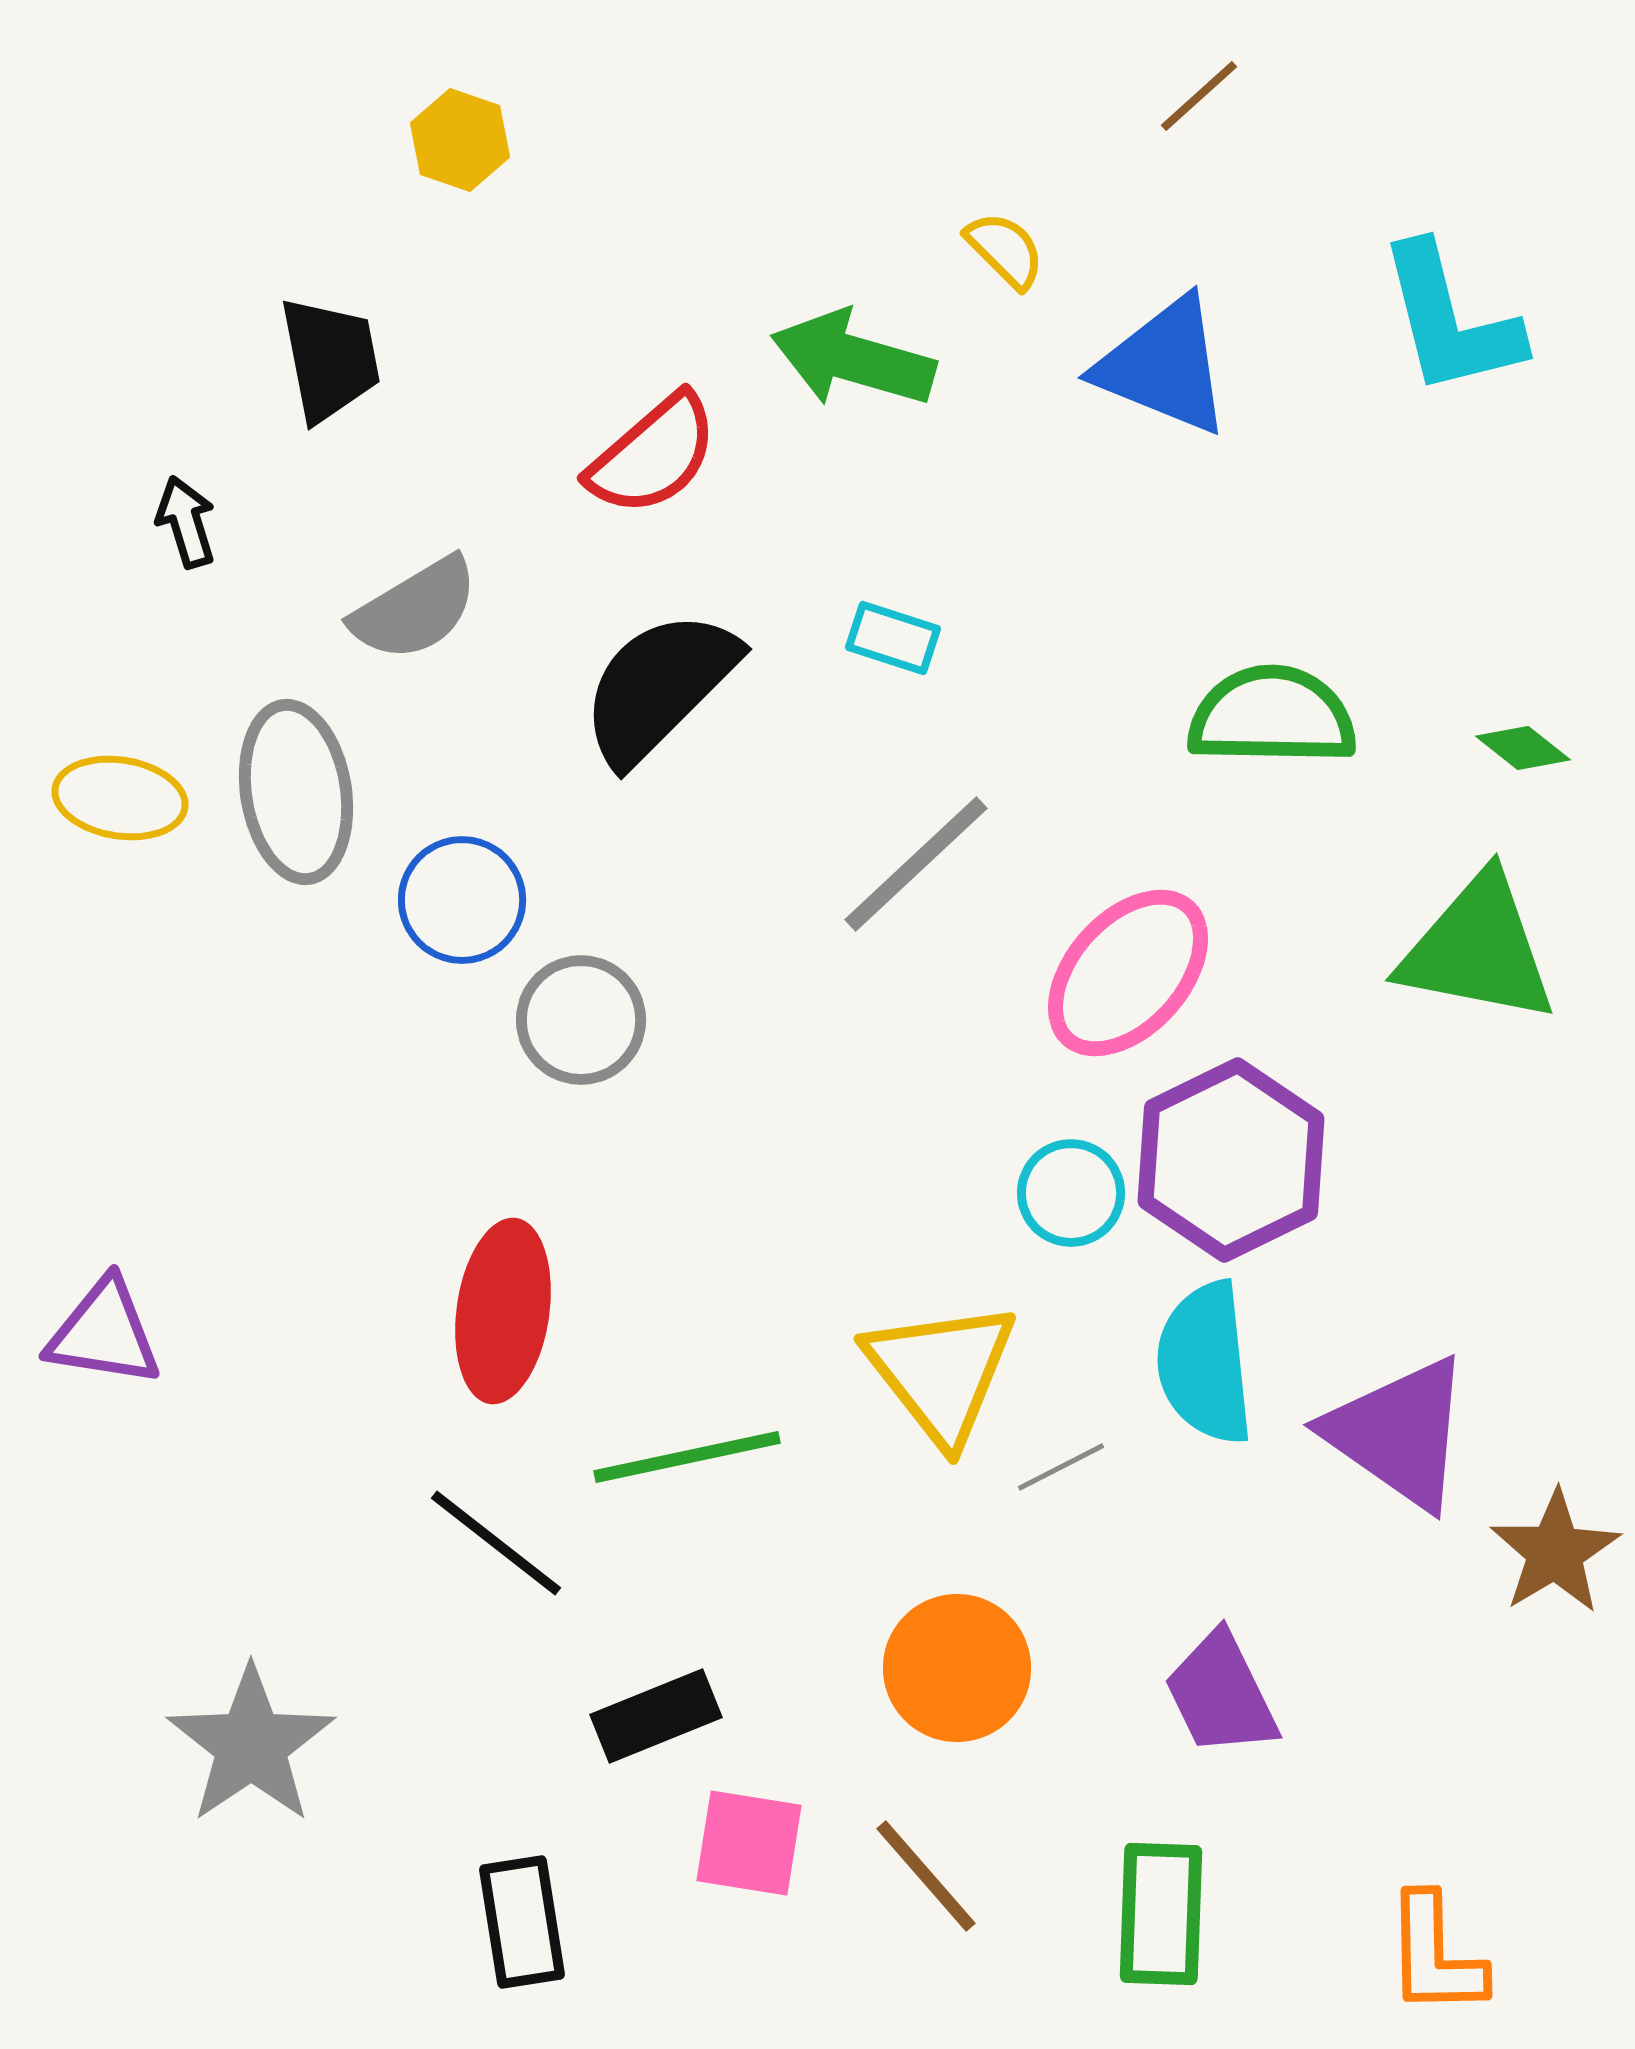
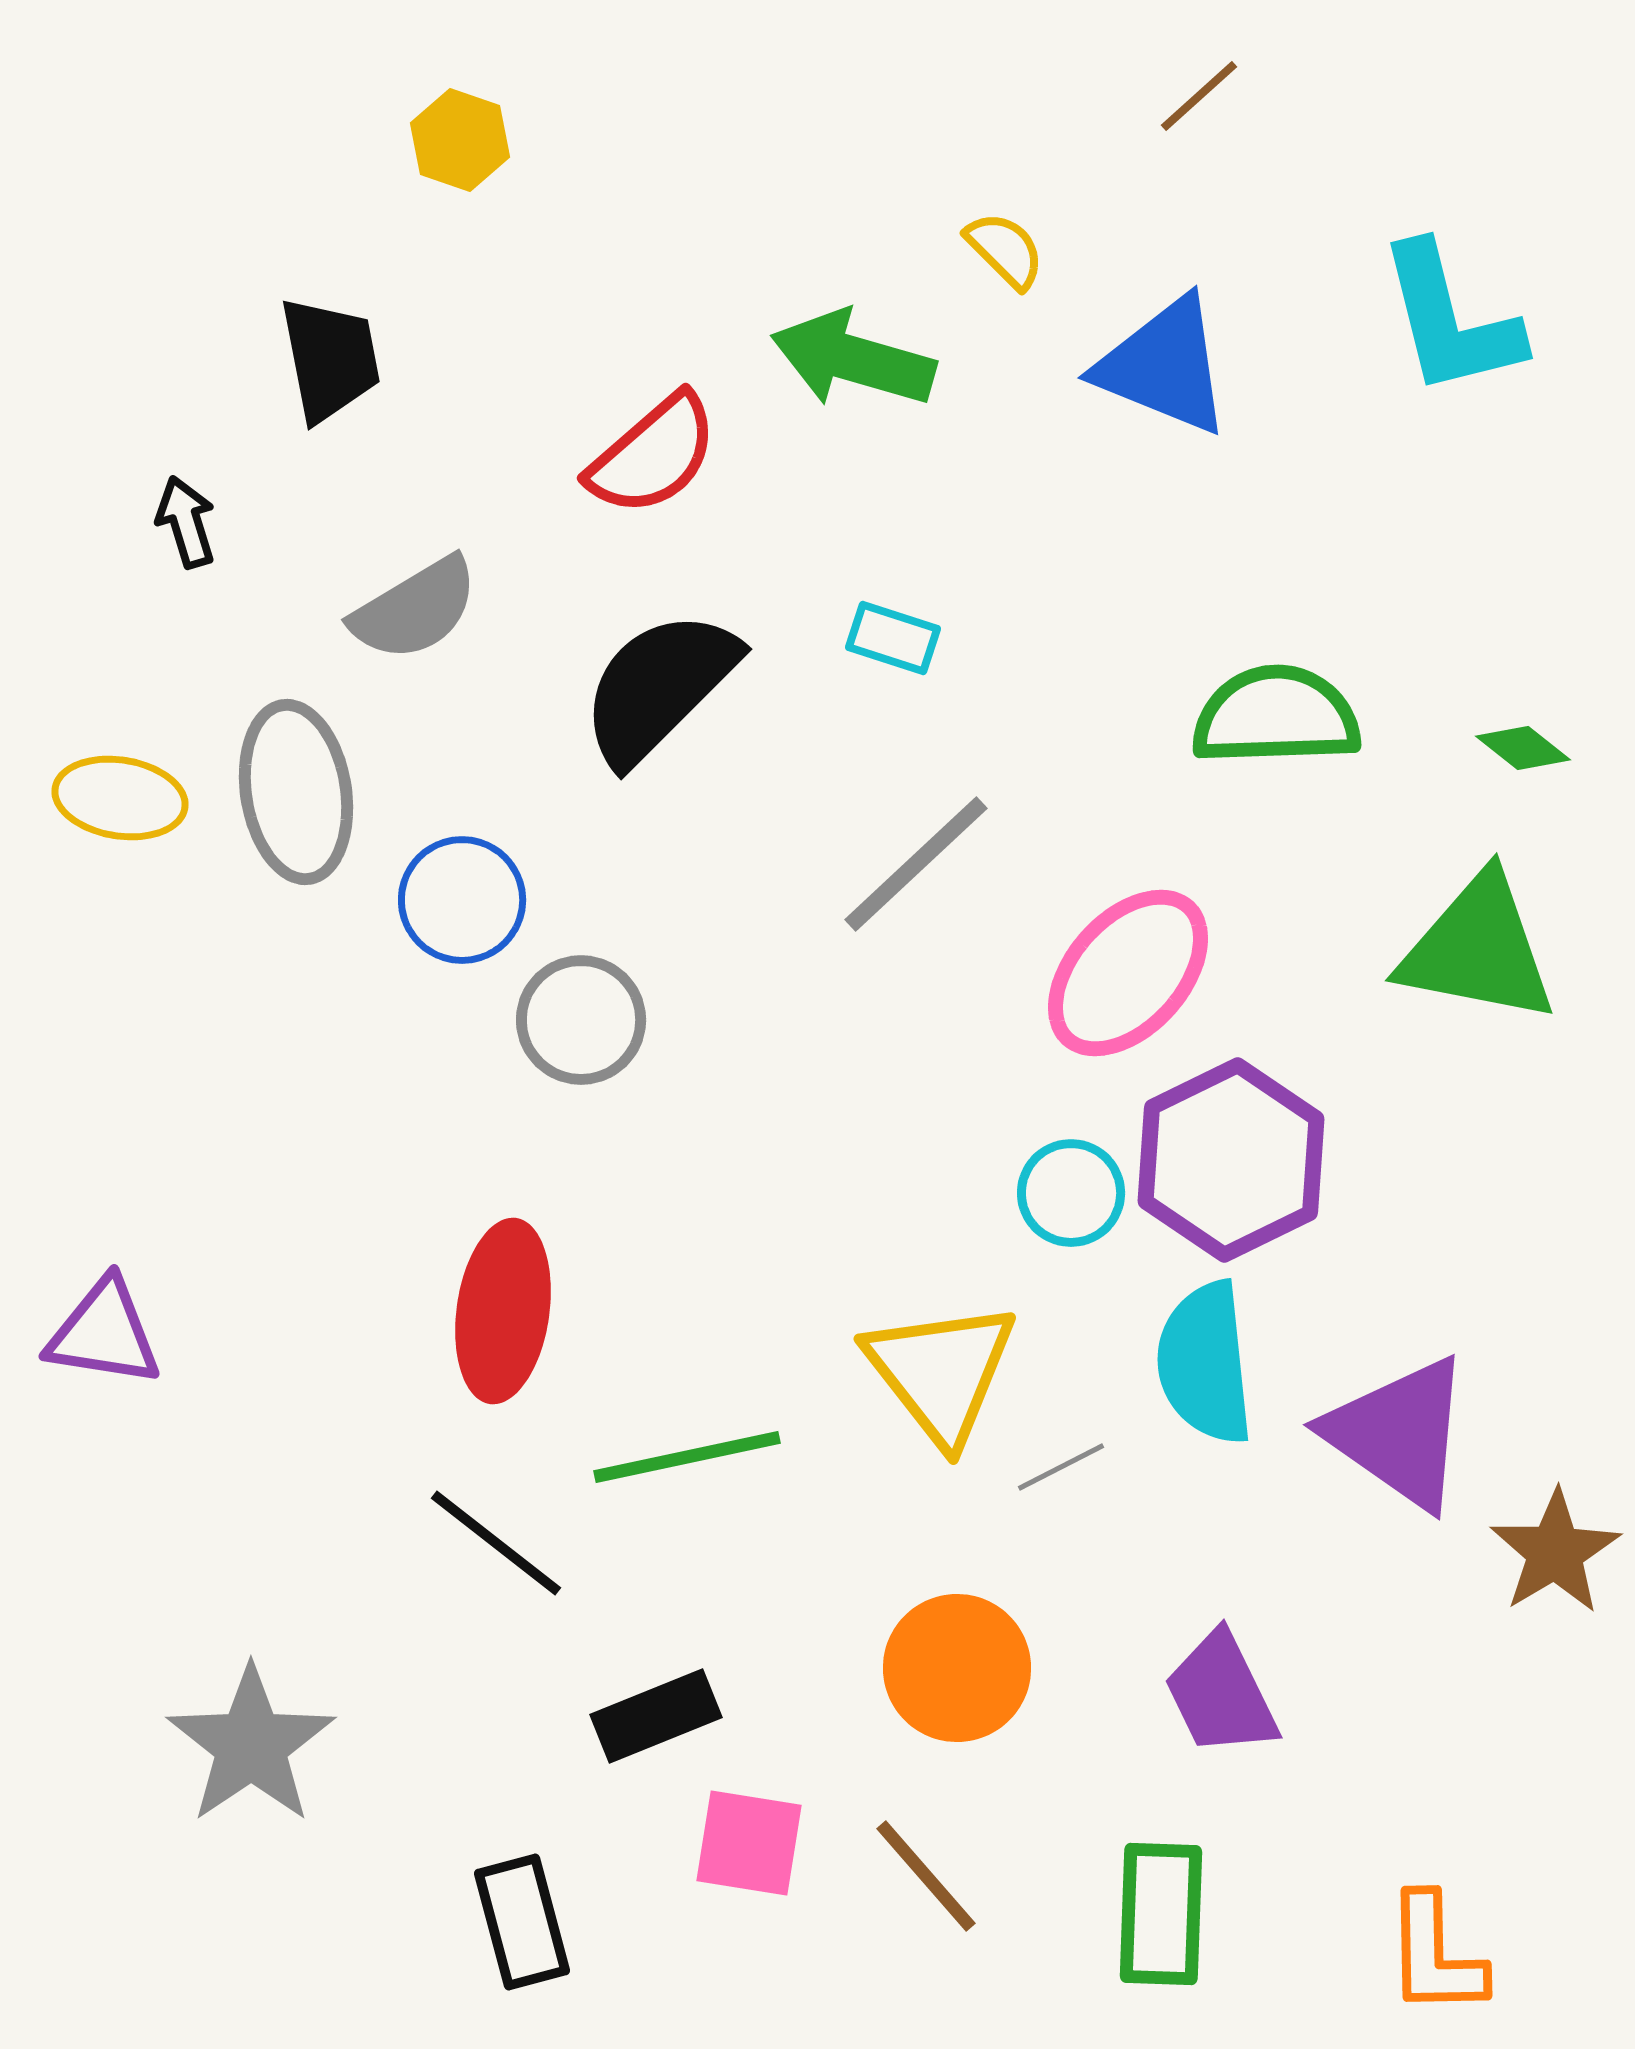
green semicircle at (1272, 716): moved 4 px right; rotated 3 degrees counterclockwise
black rectangle at (522, 1922): rotated 6 degrees counterclockwise
